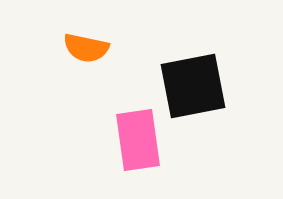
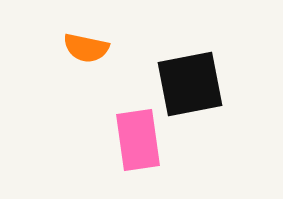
black square: moved 3 px left, 2 px up
